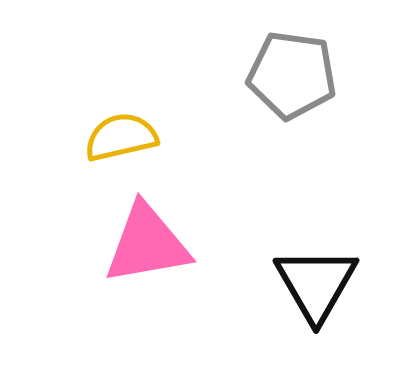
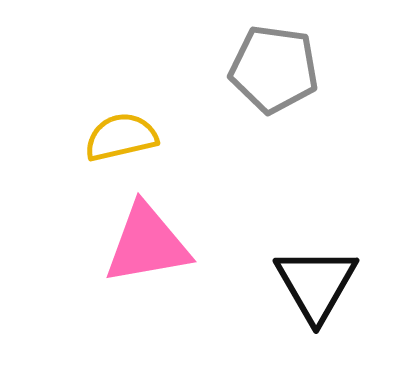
gray pentagon: moved 18 px left, 6 px up
